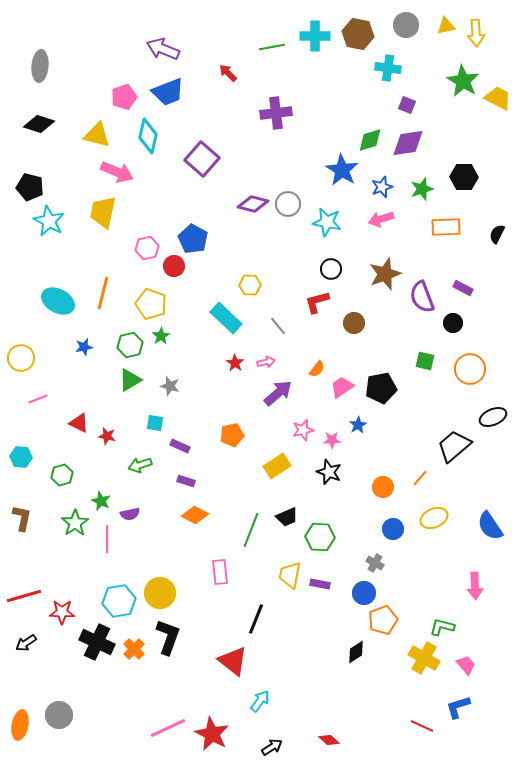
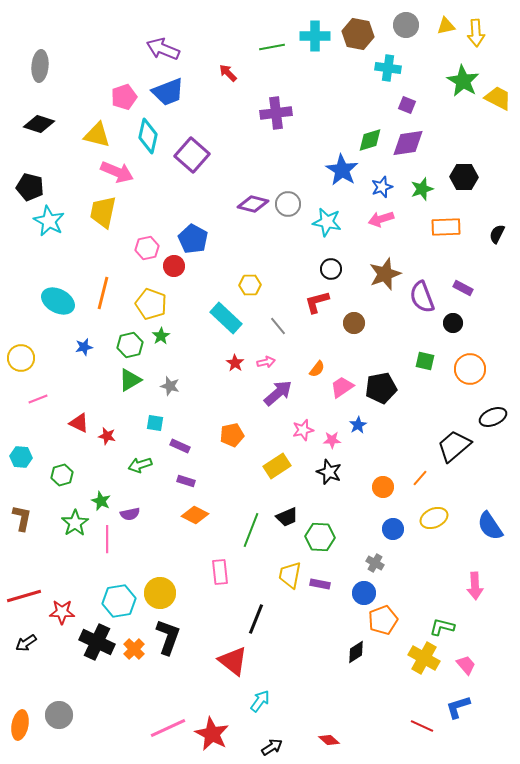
purple square at (202, 159): moved 10 px left, 4 px up
